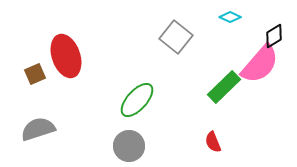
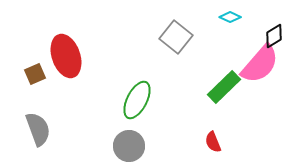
green ellipse: rotated 15 degrees counterclockwise
gray semicircle: rotated 88 degrees clockwise
